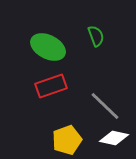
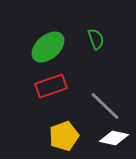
green semicircle: moved 3 px down
green ellipse: rotated 68 degrees counterclockwise
yellow pentagon: moved 3 px left, 4 px up
